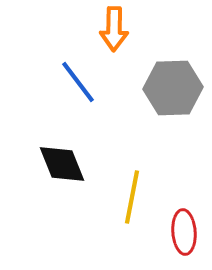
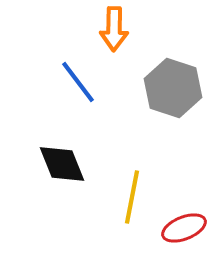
gray hexagon: rotated 20 degrees clockwise
red ellipse: moved 4 px up; rotated 72 degrees clockwise
